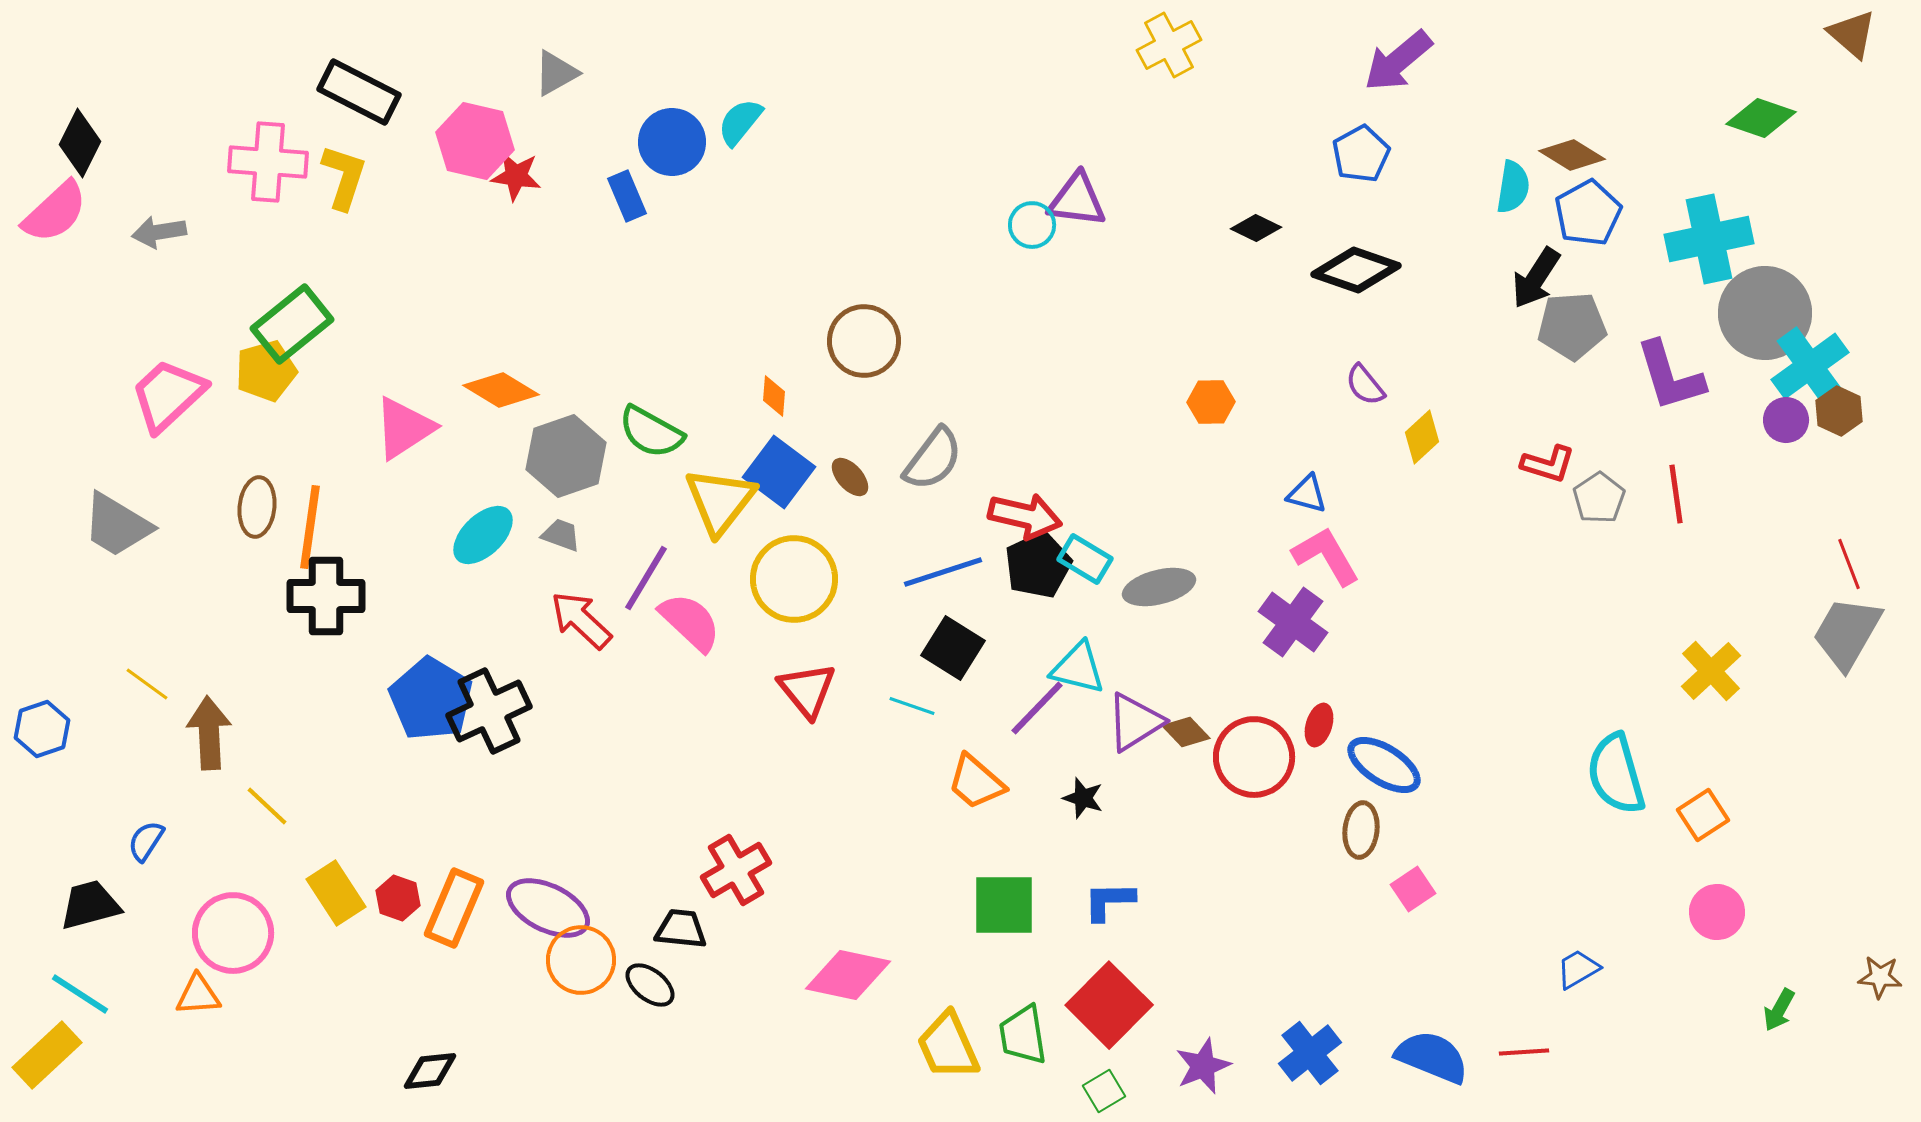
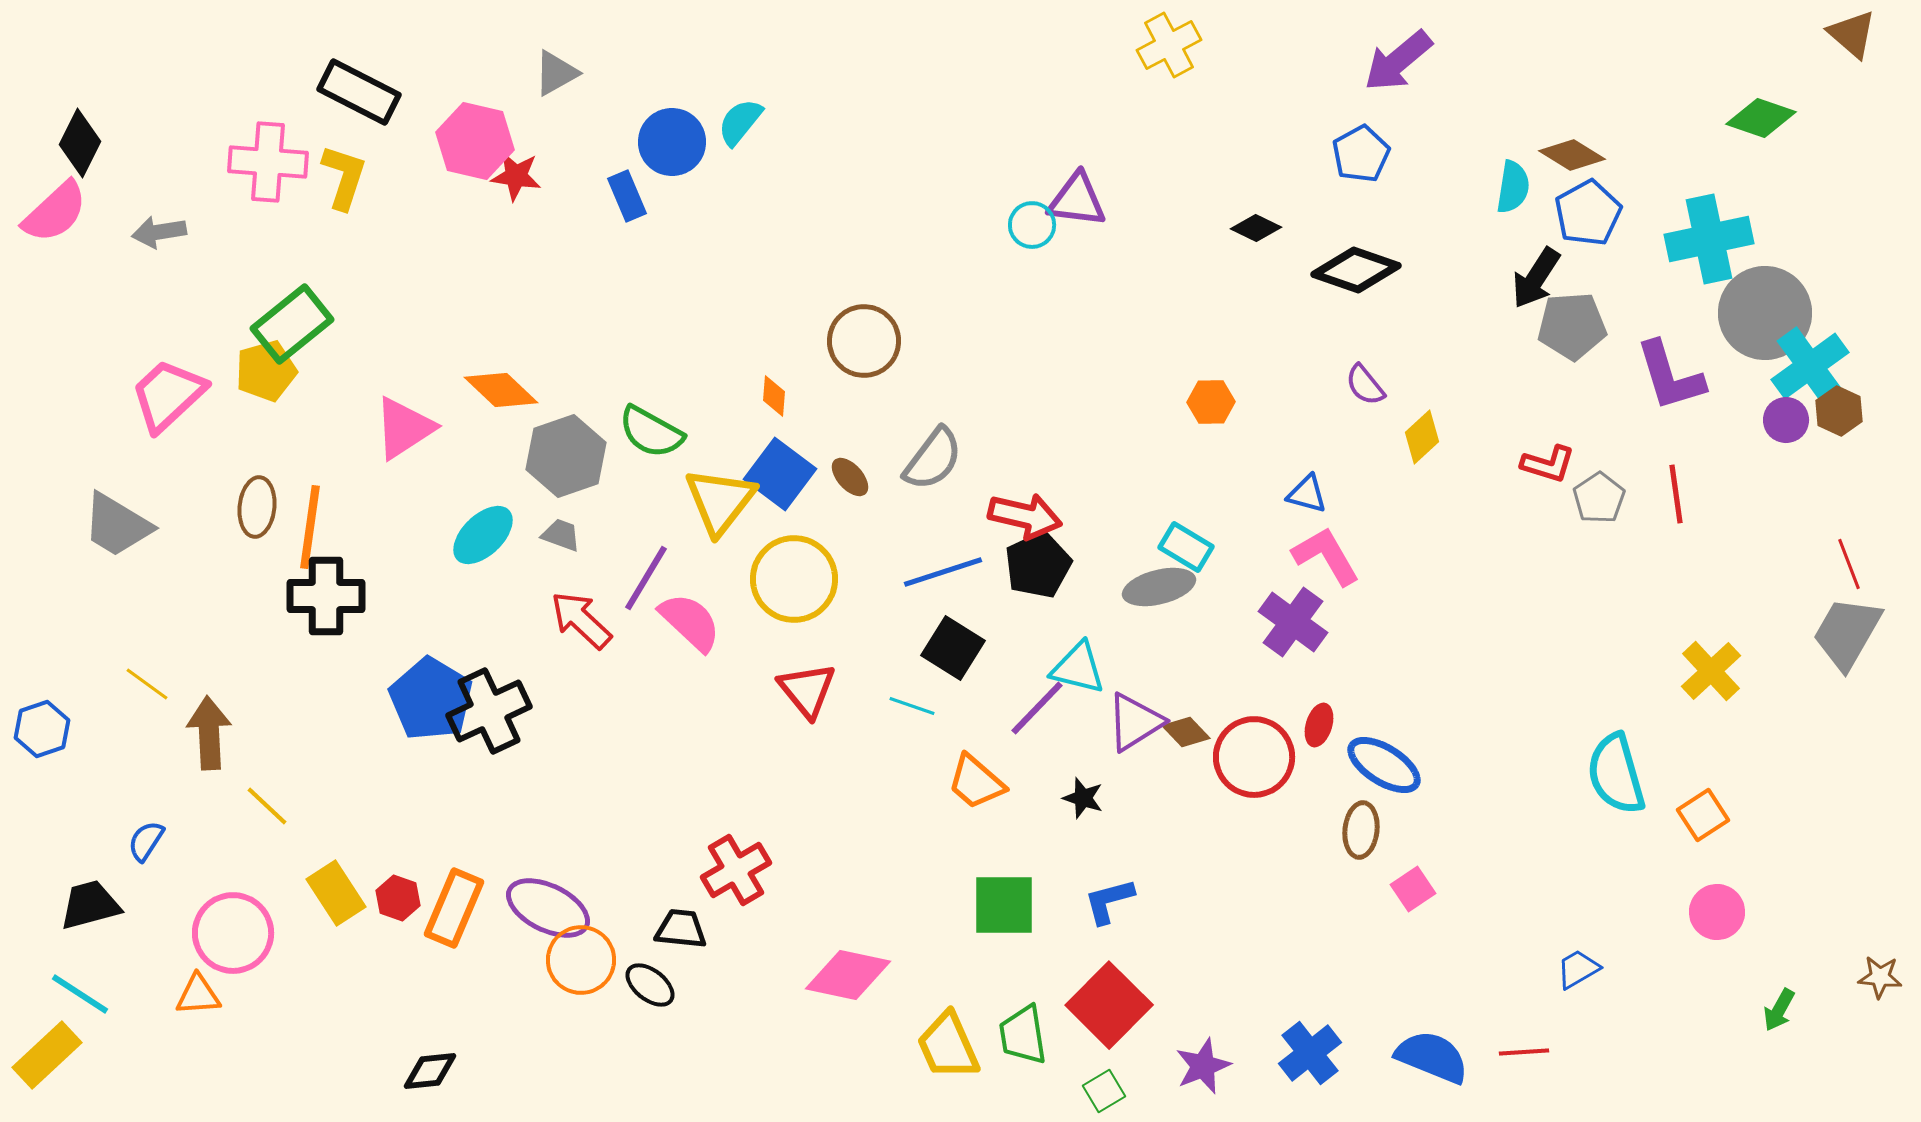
orange diamond at (501, 390): rotated 12 degrees clockwise
blue square at (779, 472): moved 1 px right, 2 px down
cyan rectangle at (1085, 559): moved 101 px right, 12 px up
blue L-shape at (1109, 901): rotated 14 degrees counterclockwise
